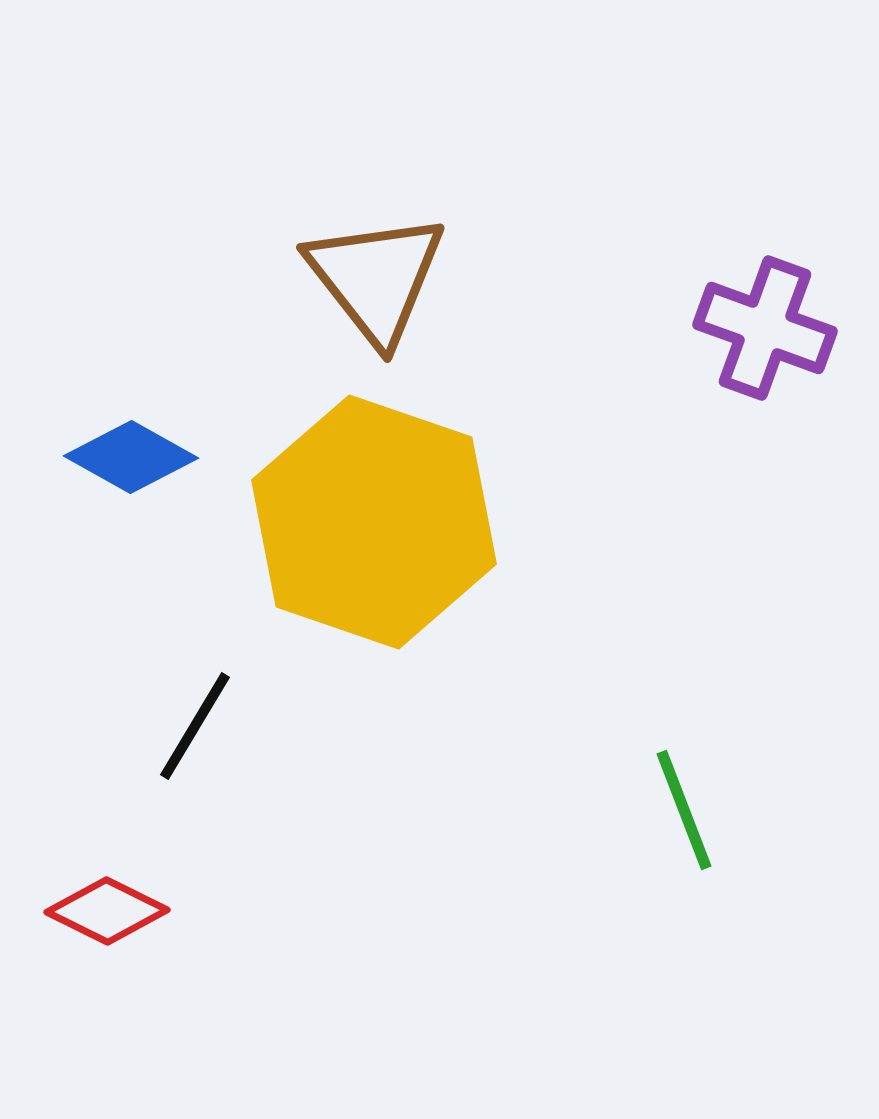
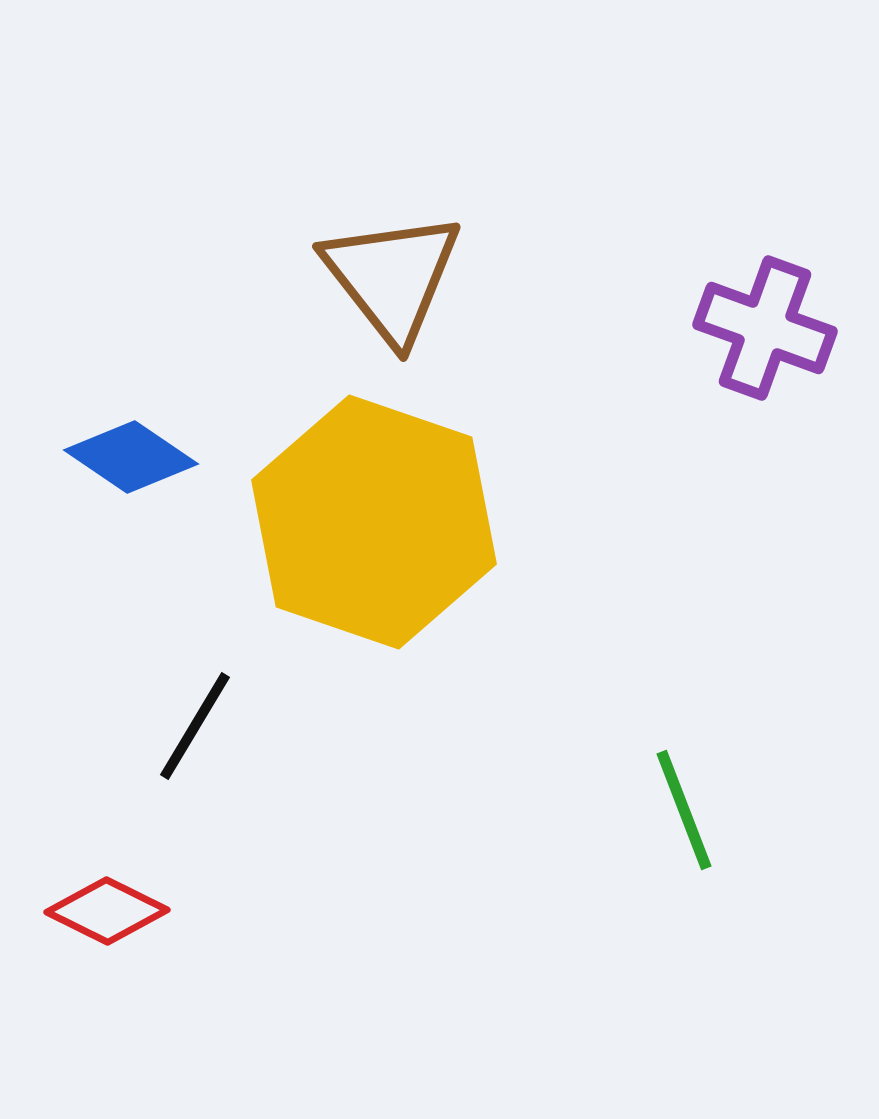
brown triangle: moved 16 px right, 1 px up
blue diamond: rotated 5 degrees clockwise
